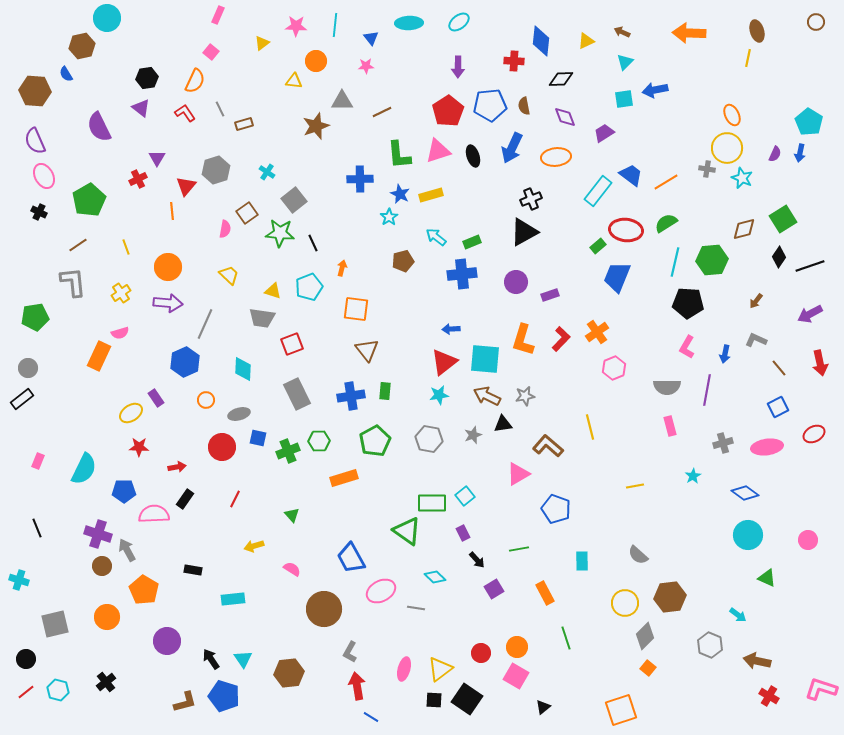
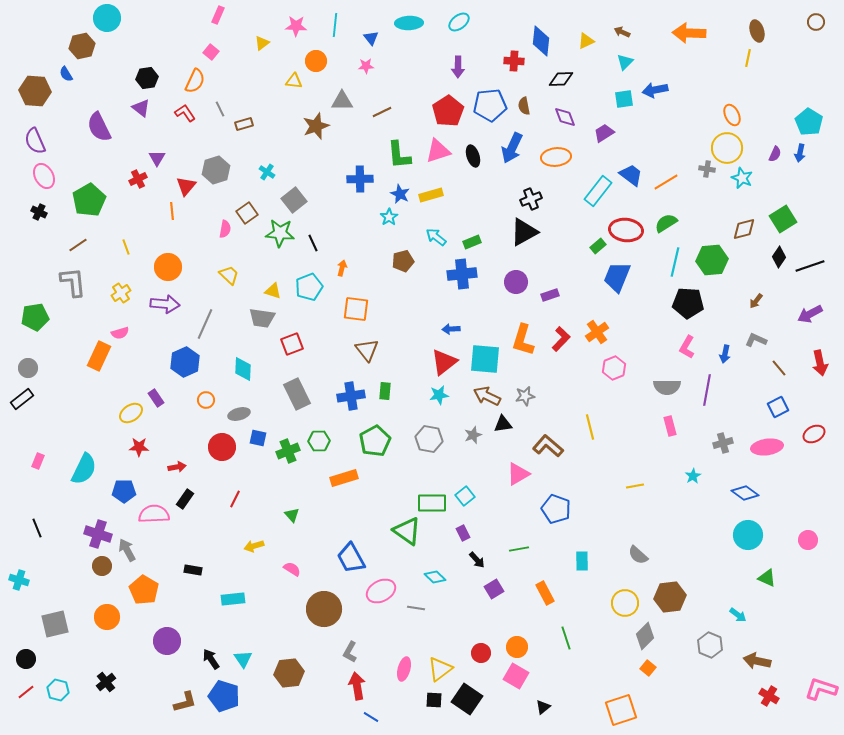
purple arrow at (168, 303): moved 3 px left, 1 px down
